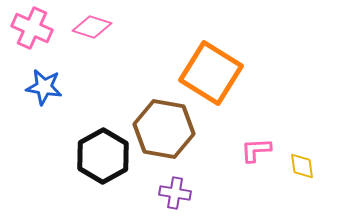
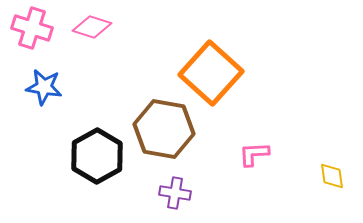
pink cross: rotated 6 degrees counterclockwise
orange square: rotated 10 degrees clockwise
pink L-shape: moved 2 px left, 4 px down
black hexagon: moved 6 px left
yellow diamond: moved 30 px right, 10 px down
